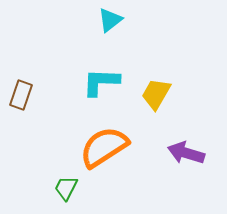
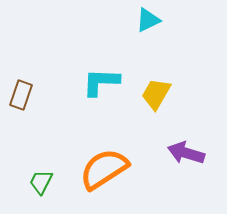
cyan triangle: moved 38 px right; rotated 12 degrees clockwise
orange semicircle: moved 22 px down
green trapezoid: moved 25 px left, 6 px up
